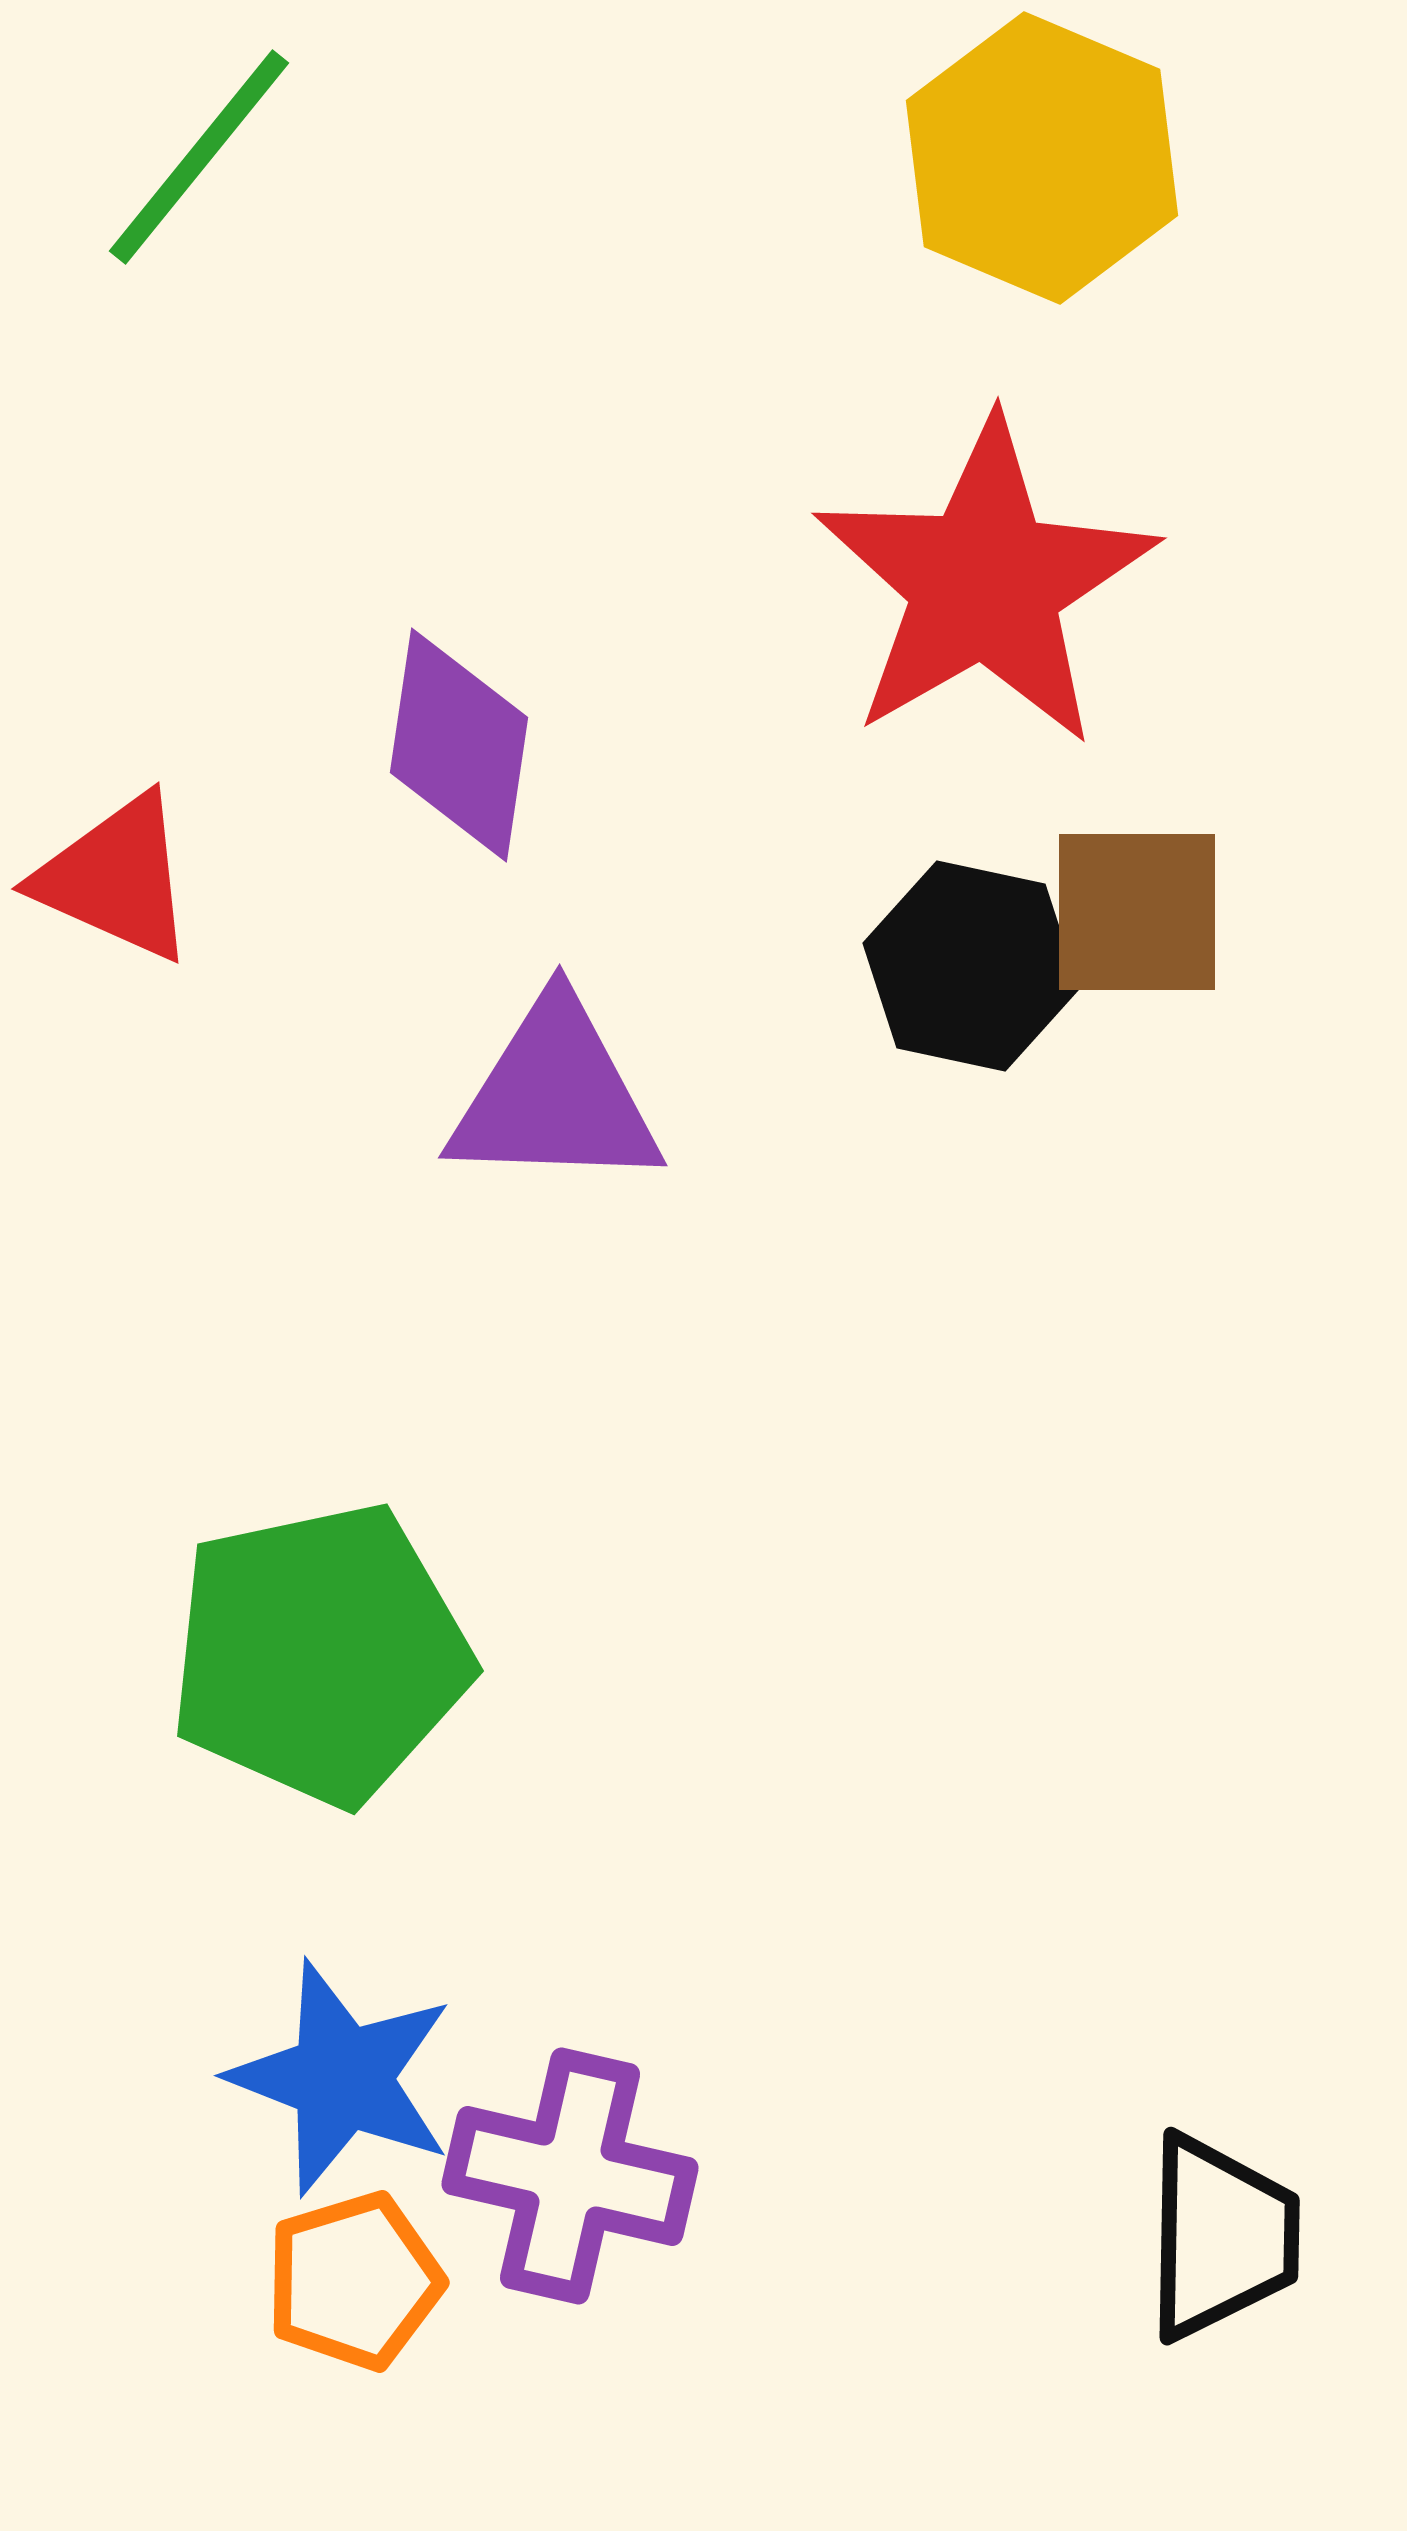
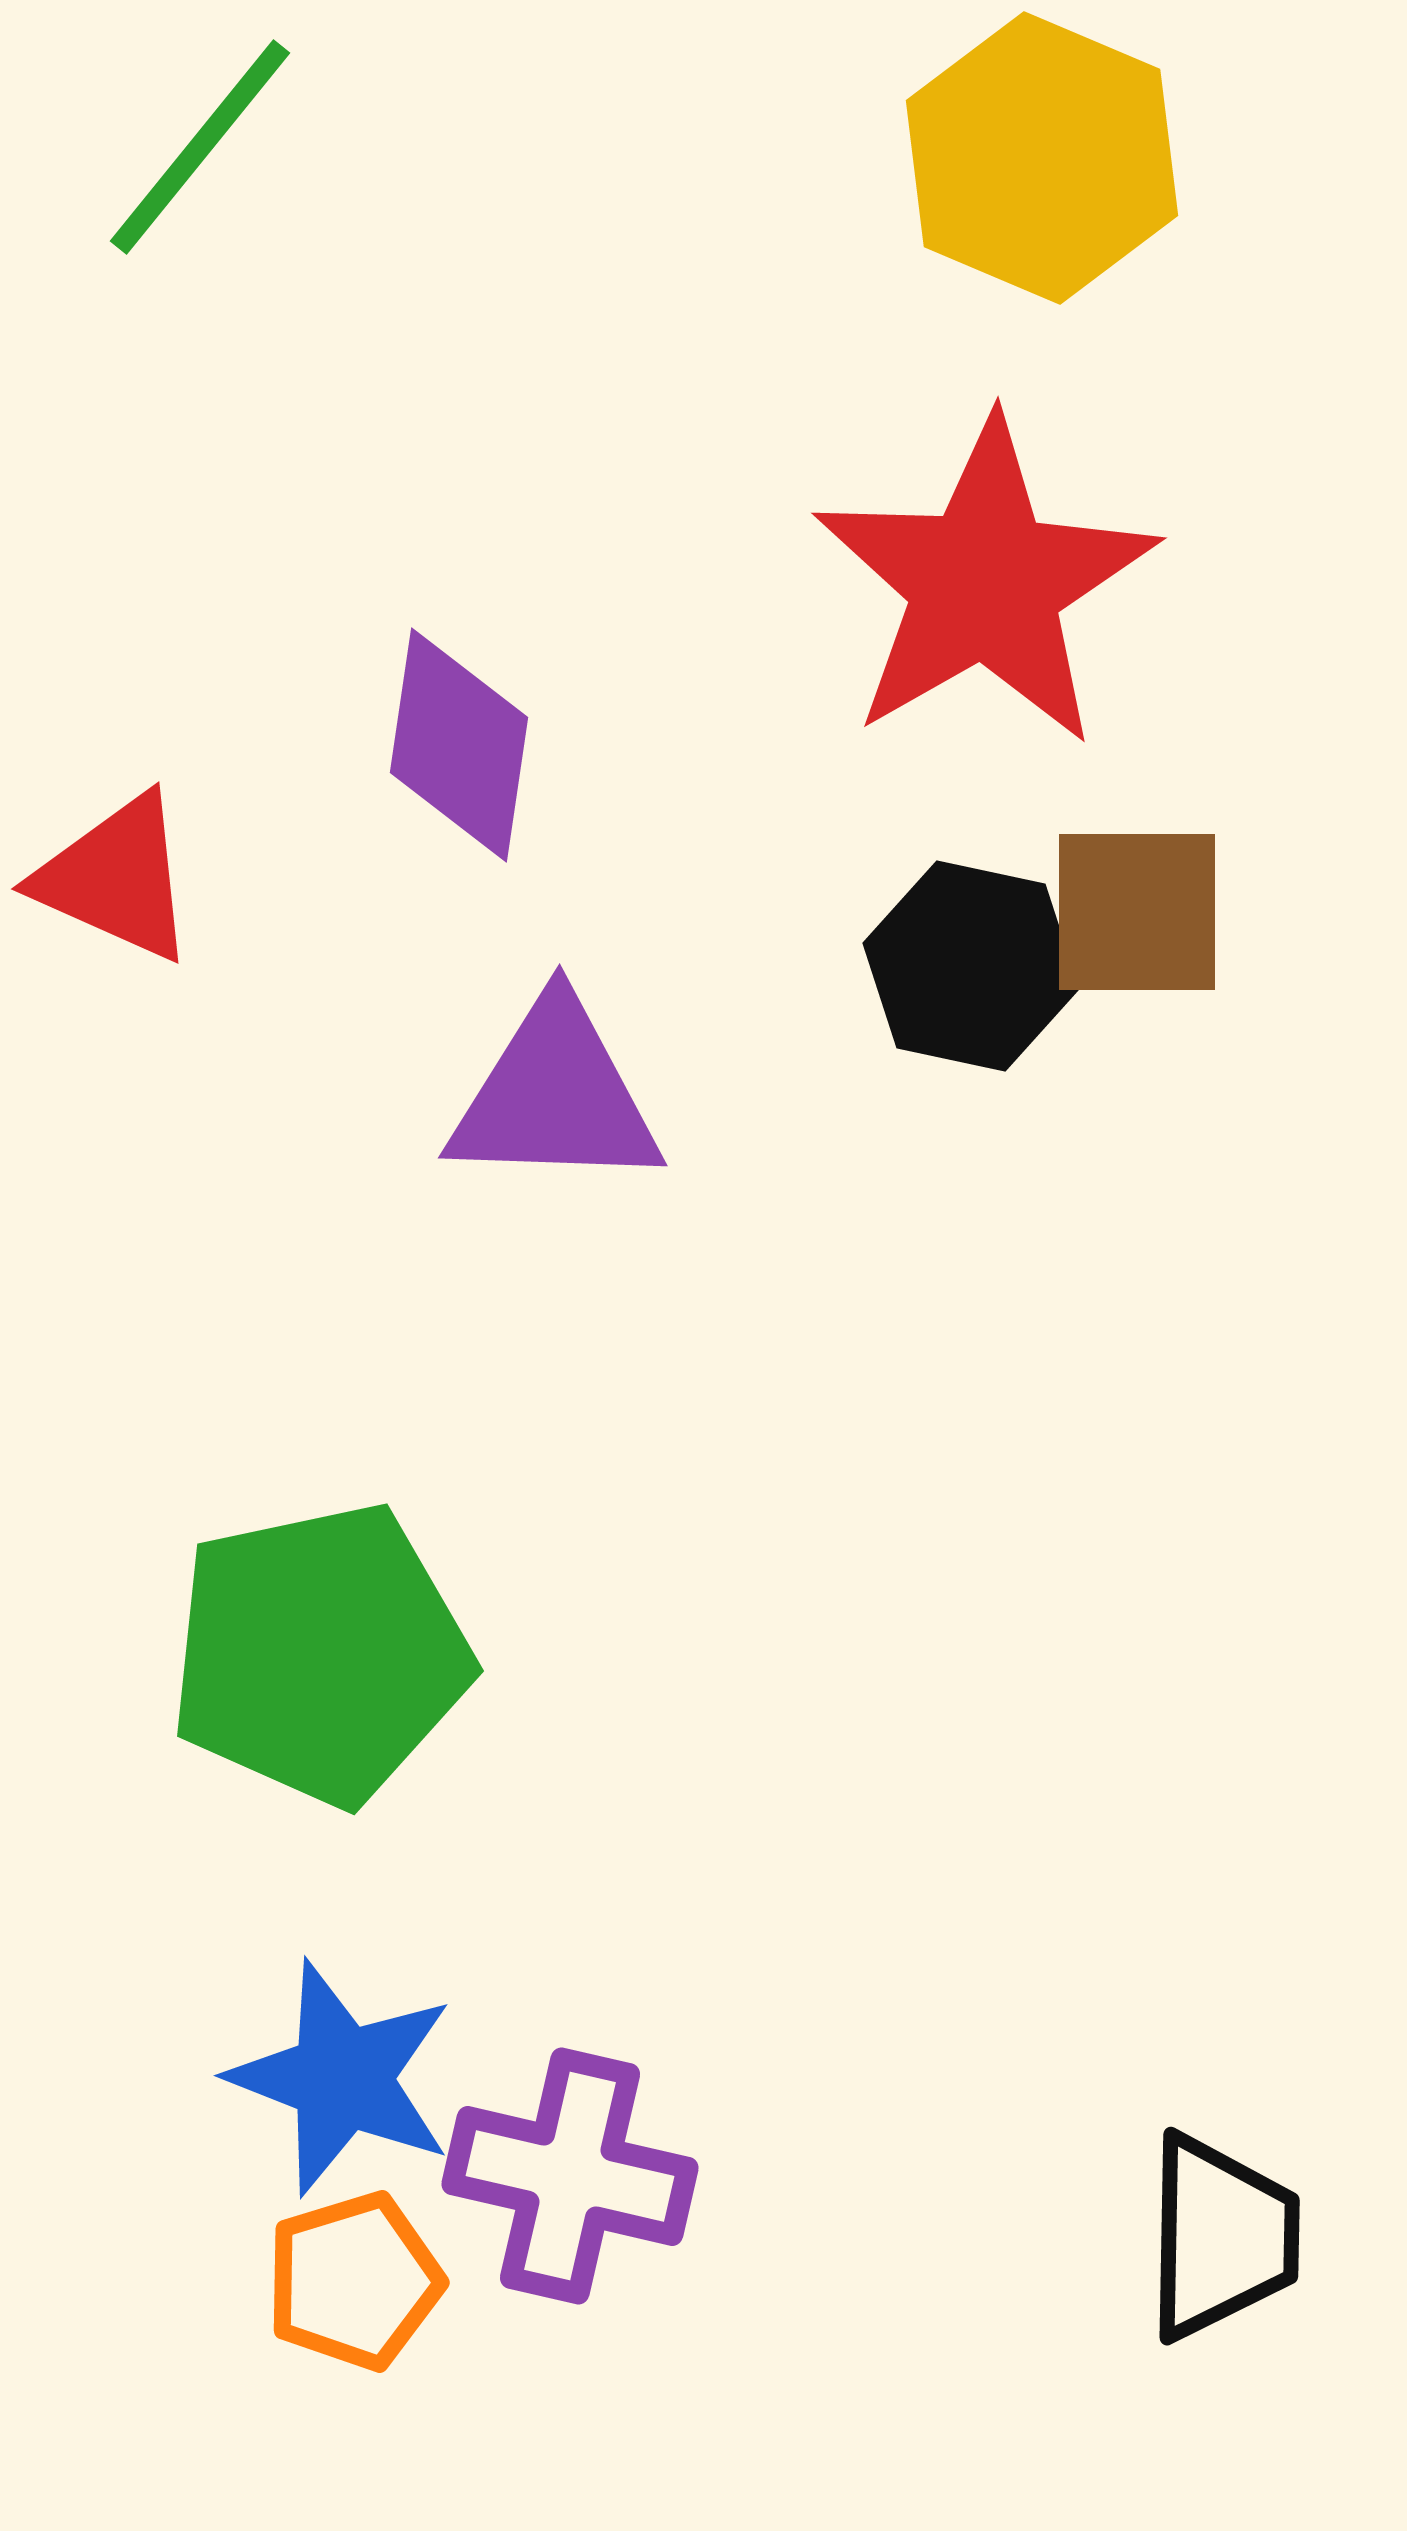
green line: moved 1 px right, 10 px up
